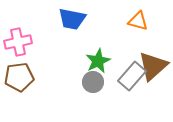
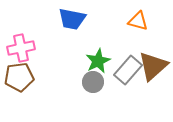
pink cross: moved 3 px right, 6 px down
gray rectangle: moved 4 px left, 6 px up
